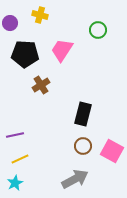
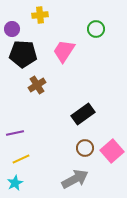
yellow cross: rotated 21 degrees counterclockwise
purple circle: moved 2 px right, 6 px down
green circle: moved 2 px left, 1 px up
pink trapezoid: moved 2 px right, 1 px down
black pentagon: moved 2 px left
brown cross: moved 4 px left
black rectangle: rotated 40 degrees clockwise
purple line: moved 2 px up
brown circle: moved 2 px right, 2 px down
pink square: rotated 20 degrees clockwise
yellow line: moved 1 px right
